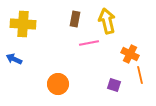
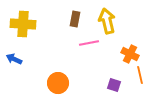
orange circle: moved 1 px up
